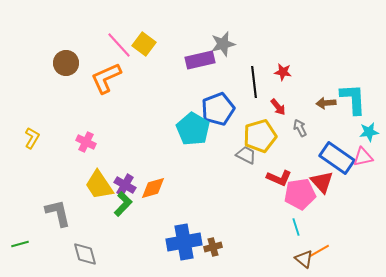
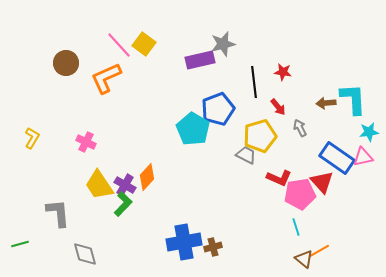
orange diamond: moved 6 px left, 11 px up; rotated 32 degrees counterclockwise
gray L-shape: rotated 8 degrees clockwise
